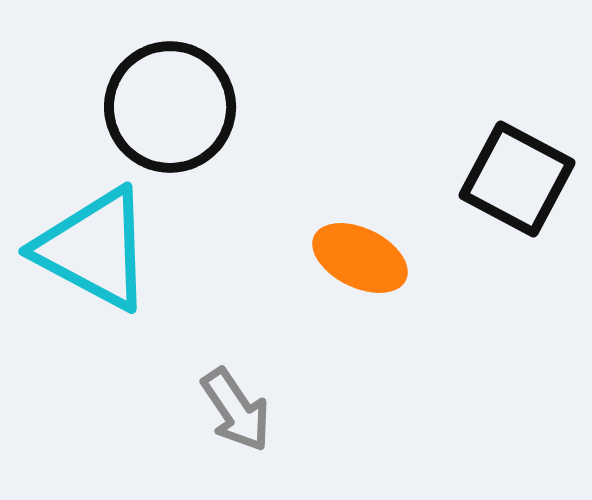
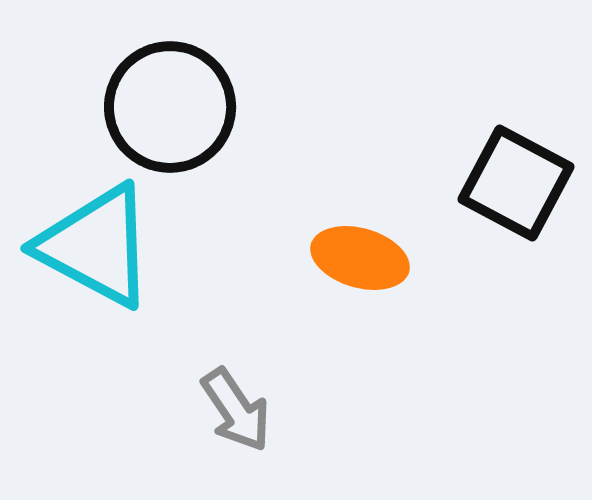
black square: moved 1 px left, 4 px down
cyan triangle: moved 2 px right, 3 px up
orange ellipse: rotated 10 degrees counterclockwise
